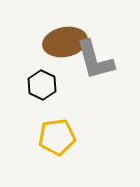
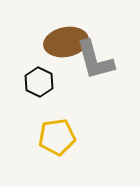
brown ellipse: moved 1 px right
black hexagon: moved 3 px left, 3 px up
